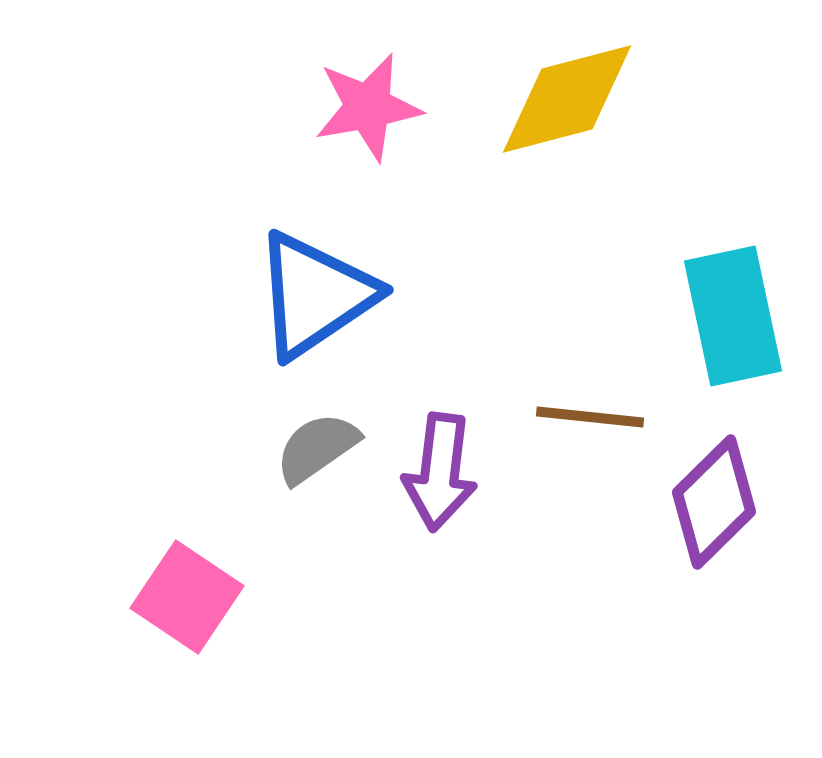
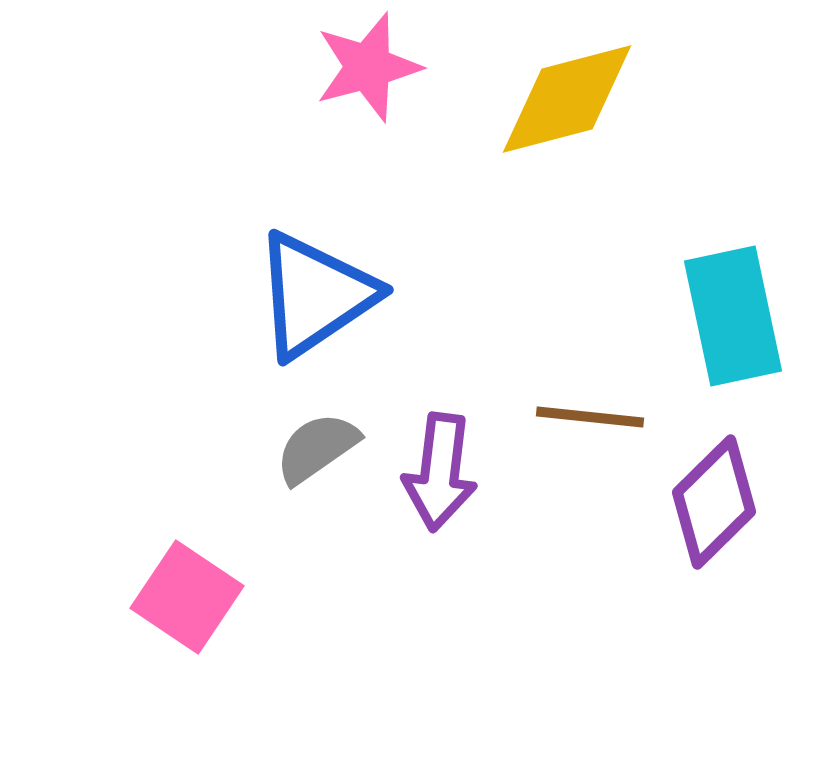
pink star: moved 40 px up; rotated 5 degrees counterclockwise
